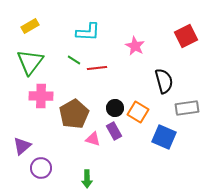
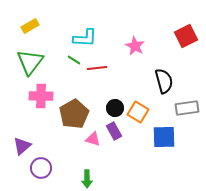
cyan L-shape: moved 3 px left, 6 px down
blue square: rotated 25 degrees counterclockwise
